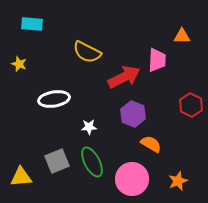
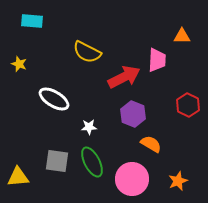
cyan rectangle: moved 3 px up
white ellipse: rotated 40 degrees clockwise
red hexagon: moved 3 px left
gray square: rotated 30 degrees clockwise
yellow triangle: moved 3 px left
